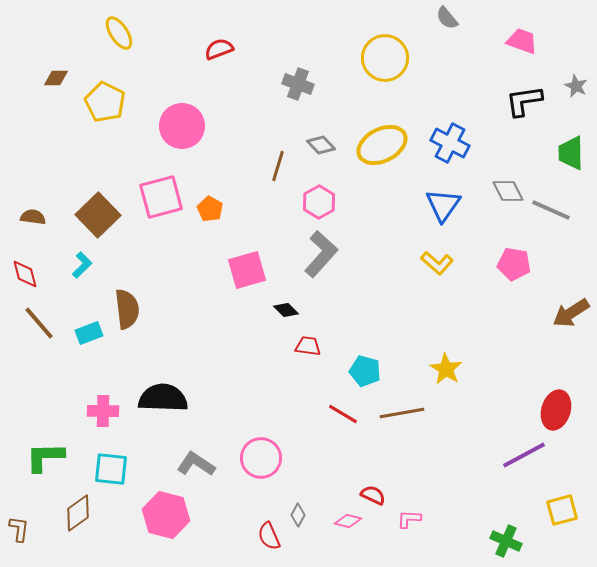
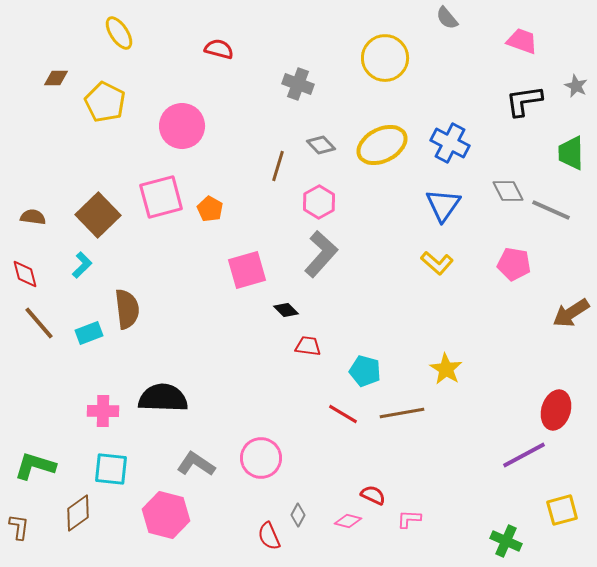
red semicircle at (219, 49): rotated 36 degrees clockwise
green L-shape at (45, 457): moved 10 px left, 9 px down; rotated 18 degrees clockwise
brown L-shape at (19, 529): moved 2 px up
